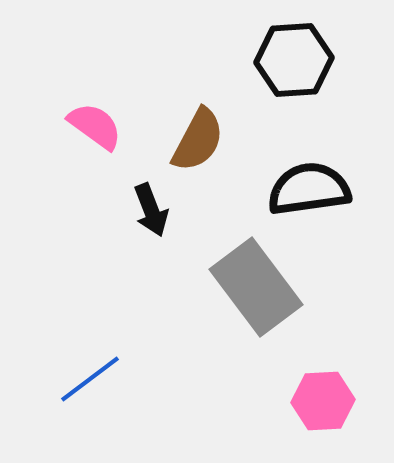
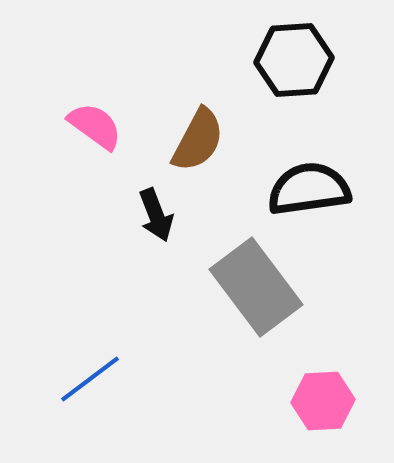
black arrow: moved 5 px right, 5 px down
